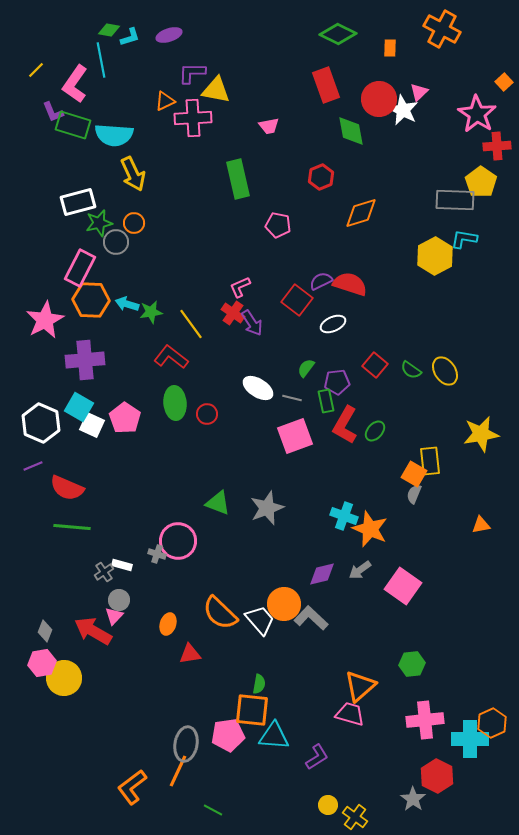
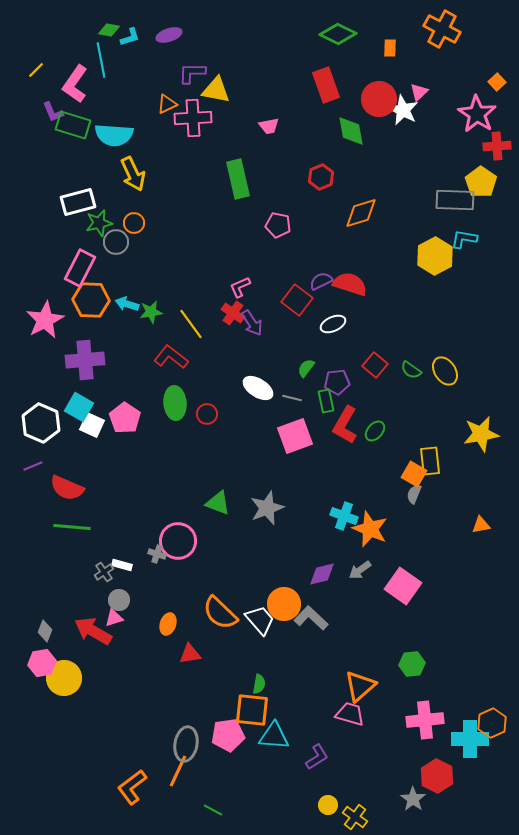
orange square at (504, 82): moved 7 px left
orange triangle at (165, 101): moved 2 px right, 3 px down
pink triangle at (114, 616): moved 2 px down; rotated 30 degrees clockwise
